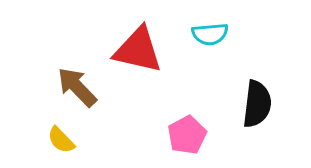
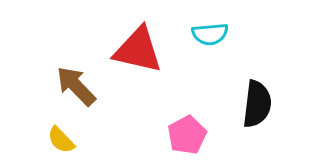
brown arrow: moved 1 px left, 1 px up
